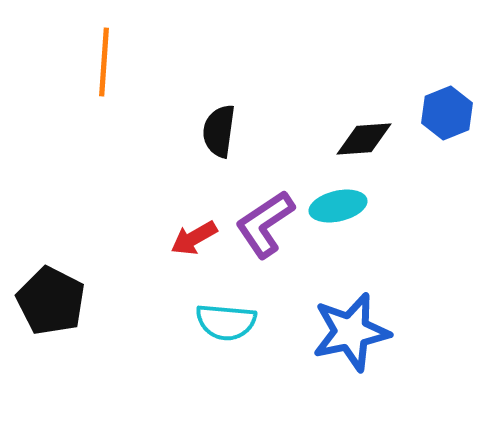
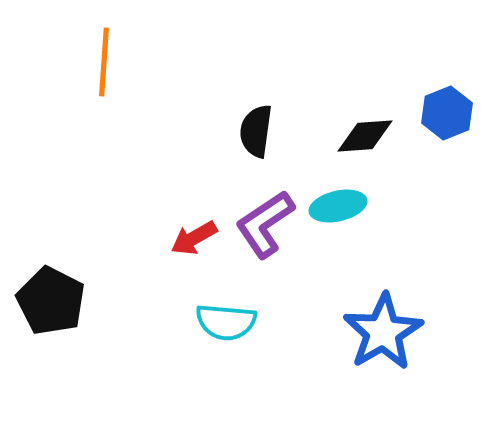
black semicircle: moved 37 px right
black diamond: moved 1 px right, 3 px up
blue star: moved 32 px right; rotated 18 degrees counterclockwise
